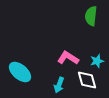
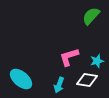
green semicircle: rotated 36 degrees clockwise
pink L-shape: moved 1 px right, 1 px up; rotated 50 degrees counterclockwise
cyan ellipse: moved 1 px right, 7 px down
white diamond: rotated 65 degrees counterclockwise
